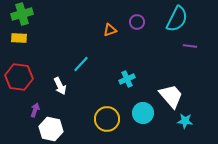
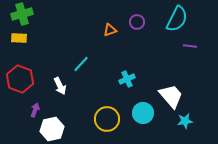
red hexagon: moved 1 px right, 2 px down; rotated 12 degrees clockwise
cyan star: rotated 14 degrees counterclockwise
white hexagon: moved 1 px right; rotated 25 degrees counterclockwise
